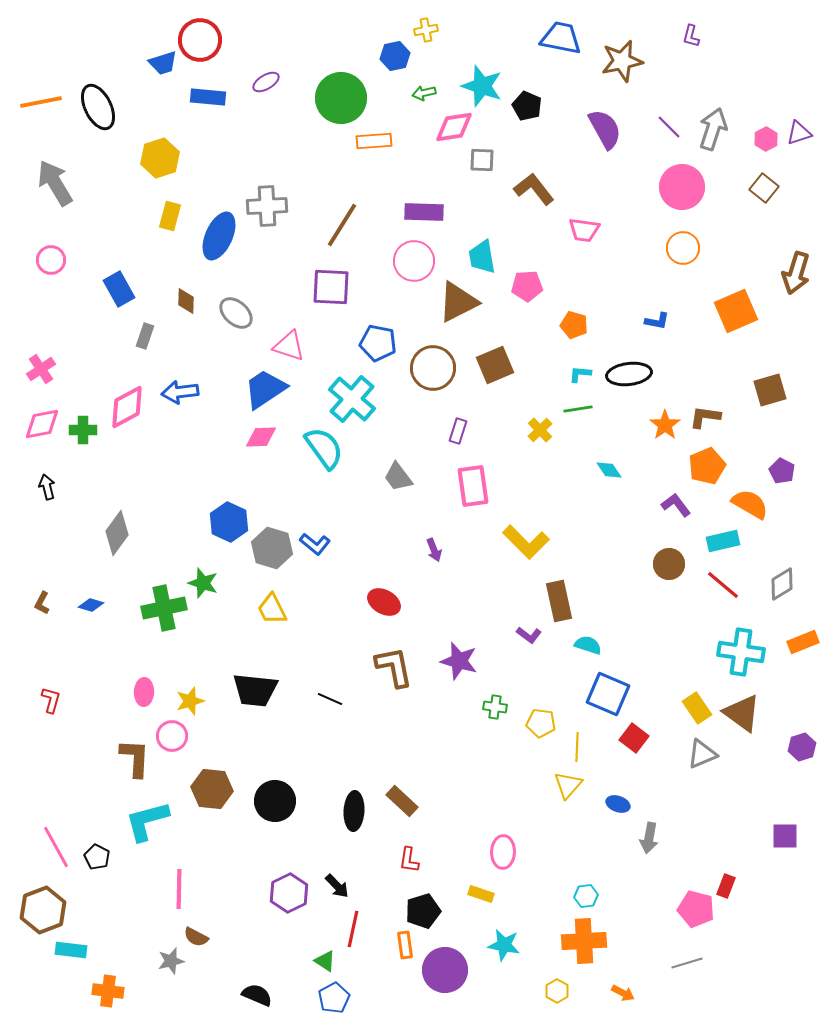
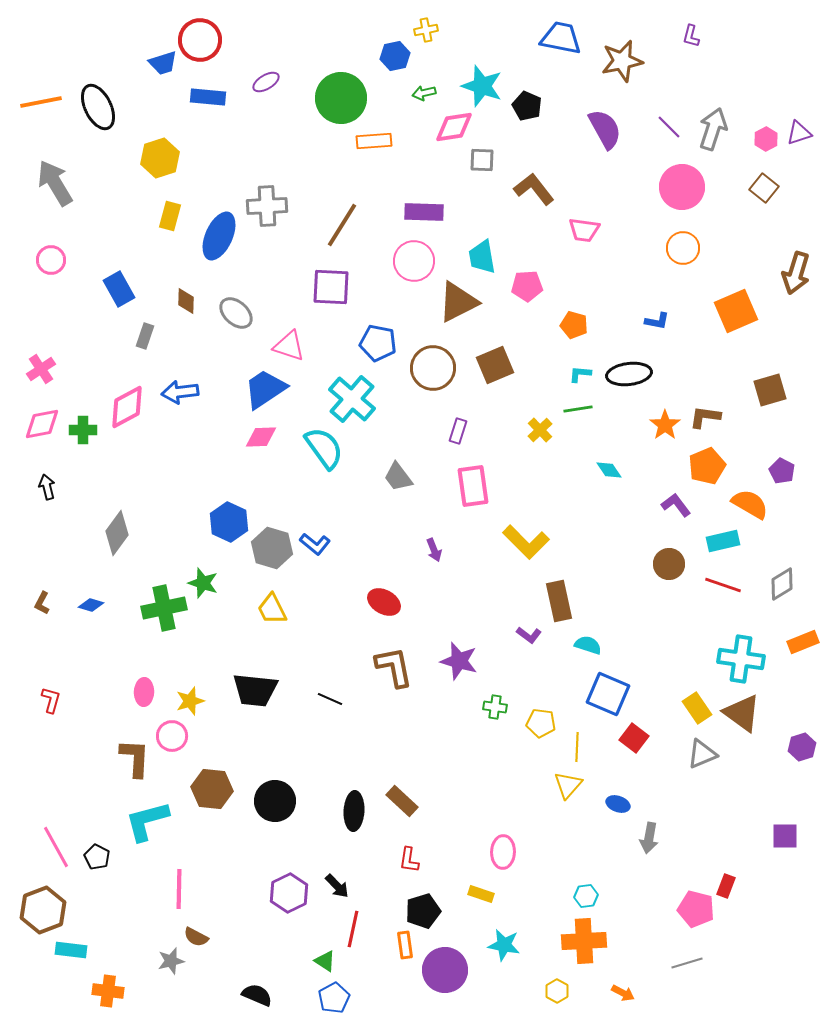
red line at (723, 585): rotated 21 degrees counterclockwise
cyan cross at (741, 652): moved 7 px down
